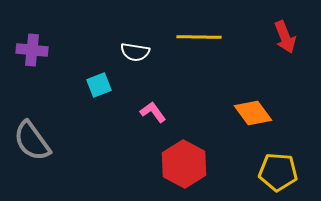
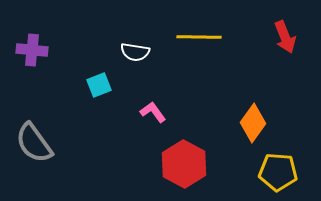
orange diamond: moved 10 px down; rotated 72 degrees clockwise
gray semicircle: moved 2 px right, 2 px down
